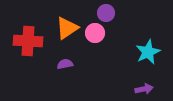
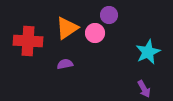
purple circle: moved 3 px right, 2 px down
purple arrow: rotated 72 degrees clockwise
